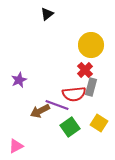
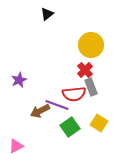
gray rectangle: rotated 36 degrees counterclockwise
